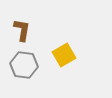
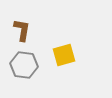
yellow square: rotated 15 degrees clockwise
